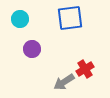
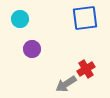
blue square: moved 15 px right
red cross: moved 1 px right
gray arrow: moved 2 px right, 2 px down
